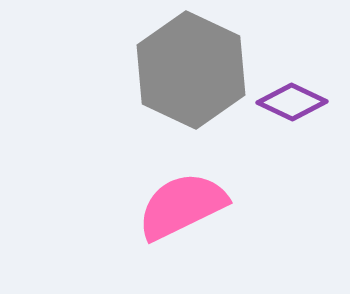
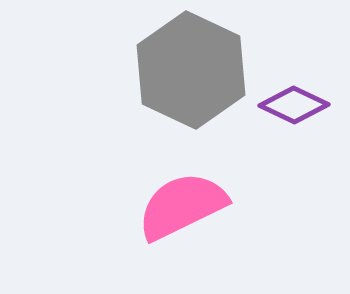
purple diamond: moved 2 px right, 3 px down
